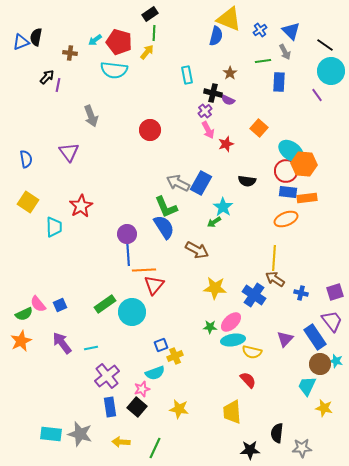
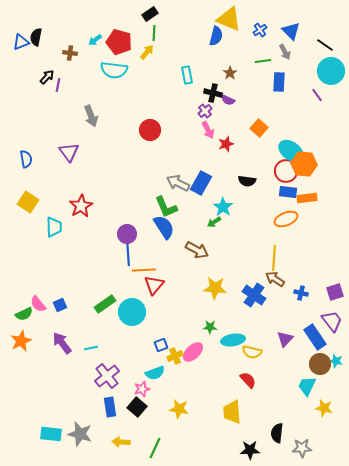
pink ellipse at (231, 322): moved 38 px left, 30 px down
